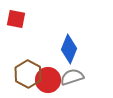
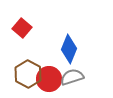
red square: moved 6 px right, 9 px down; rotated 30 degrees clockwise
red circle: moved 1 px right, 1 px up
